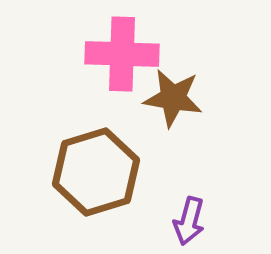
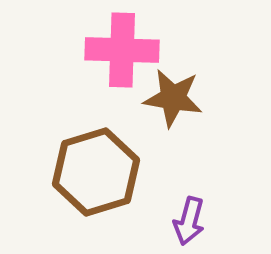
pink cross: moved 4 px up
